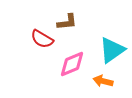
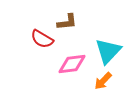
cyan triangle: moved 4 px left, 1 px down; rotated 12 degrees counterclockwise
pink diamond: rotated 16 degrees clockwise
orange arrow: rotated 60 degrees counterclockwise
